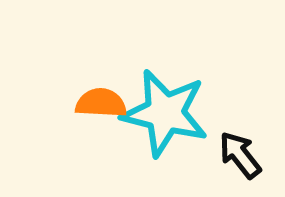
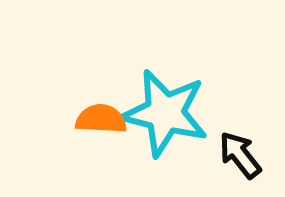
orange semicircle: moved 16 px down
